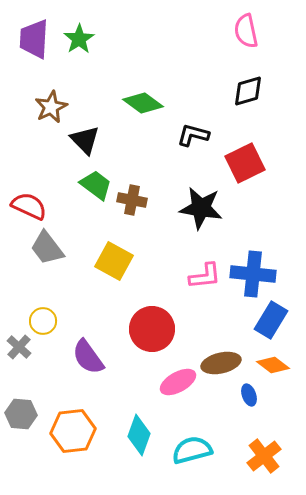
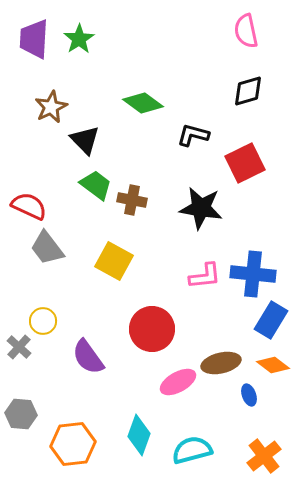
orange hexagon: moved 13 px down
